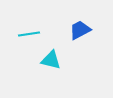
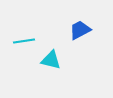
cyan line: moved 5 px left, 7 px down
